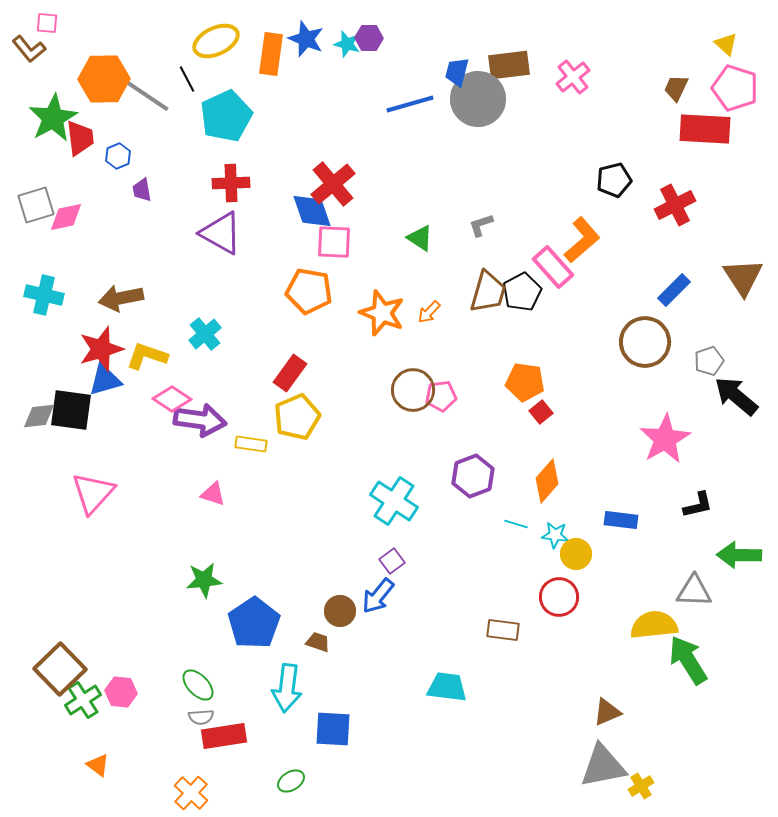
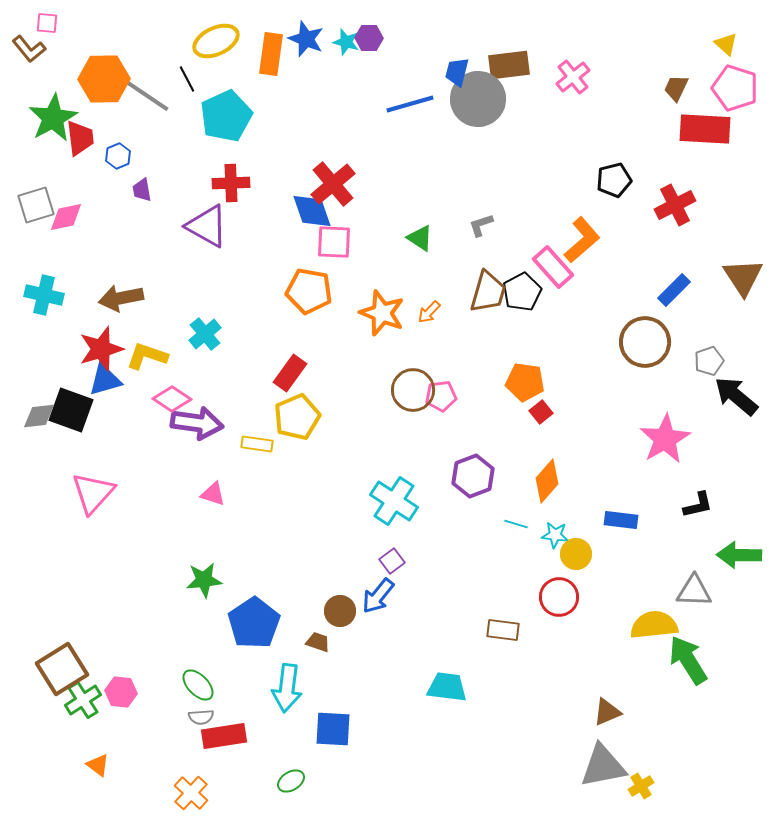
cyan star at (347, 44): moved 1 px left, 2 px up
purple triangle at (221, 233): moved 14 px left, 7 px up
black square at (71, 410): rotated 12 degrees clockwise
purple arrow at (200, 420): moved 3 px left, 3 px down
yellow rectangle at (251, 444): moved 6 px right
brown square at (60, 669): moved 2 px right; rotated 12 degrees clockwise
